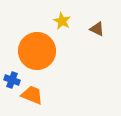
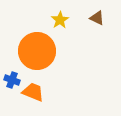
yellow star: moved 2 px left, 1 px up; rotated 12 degrees clockwise
brown triangle: moved 11 px up
orange trapezoid: moved 1 px right, 3 px up
